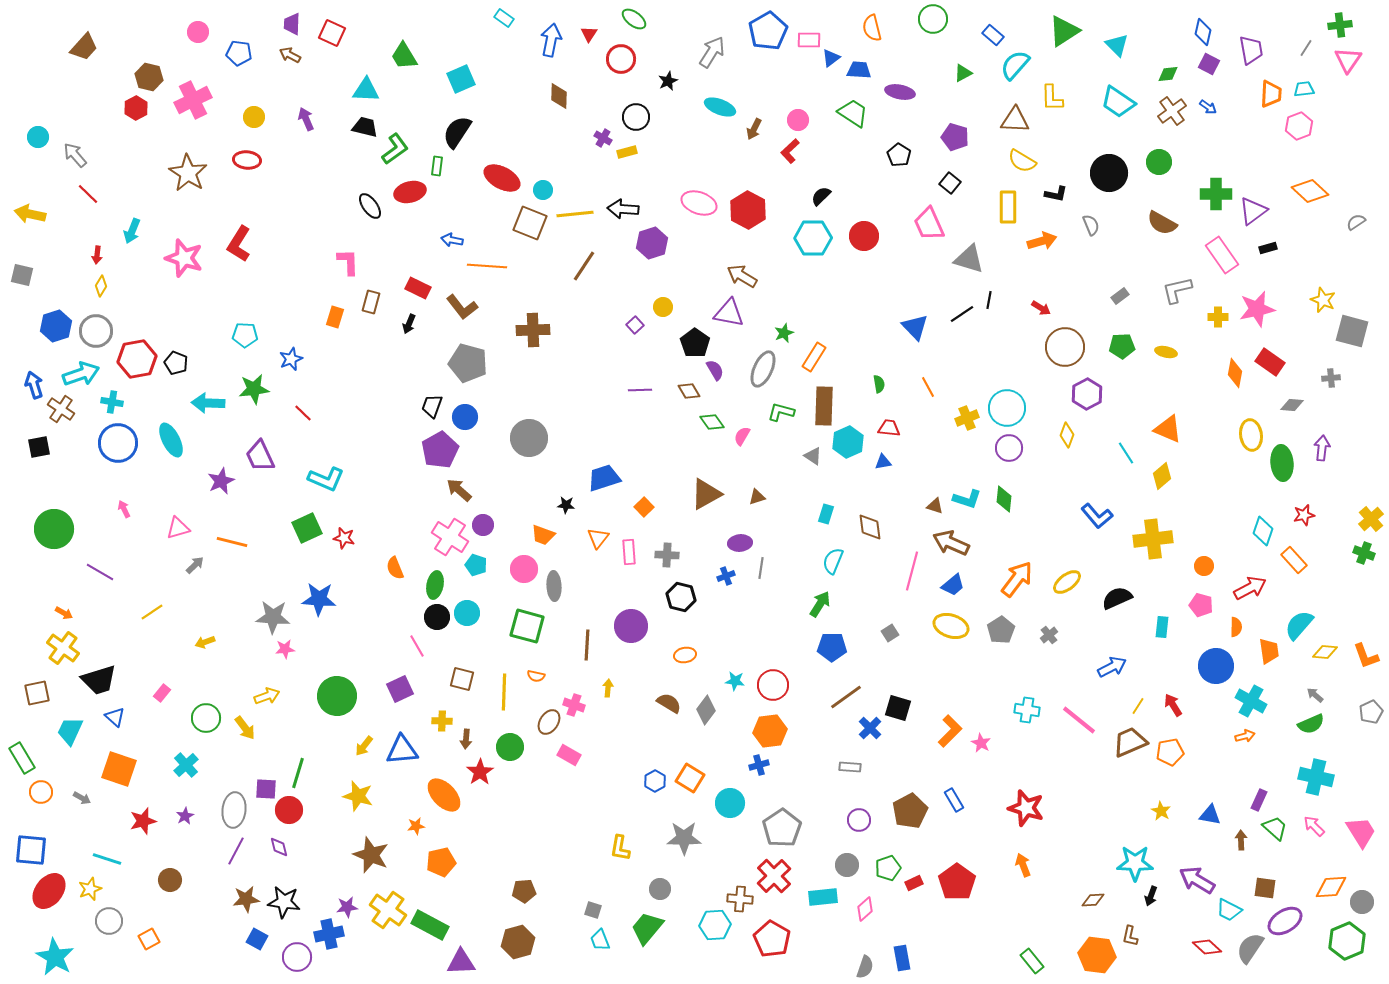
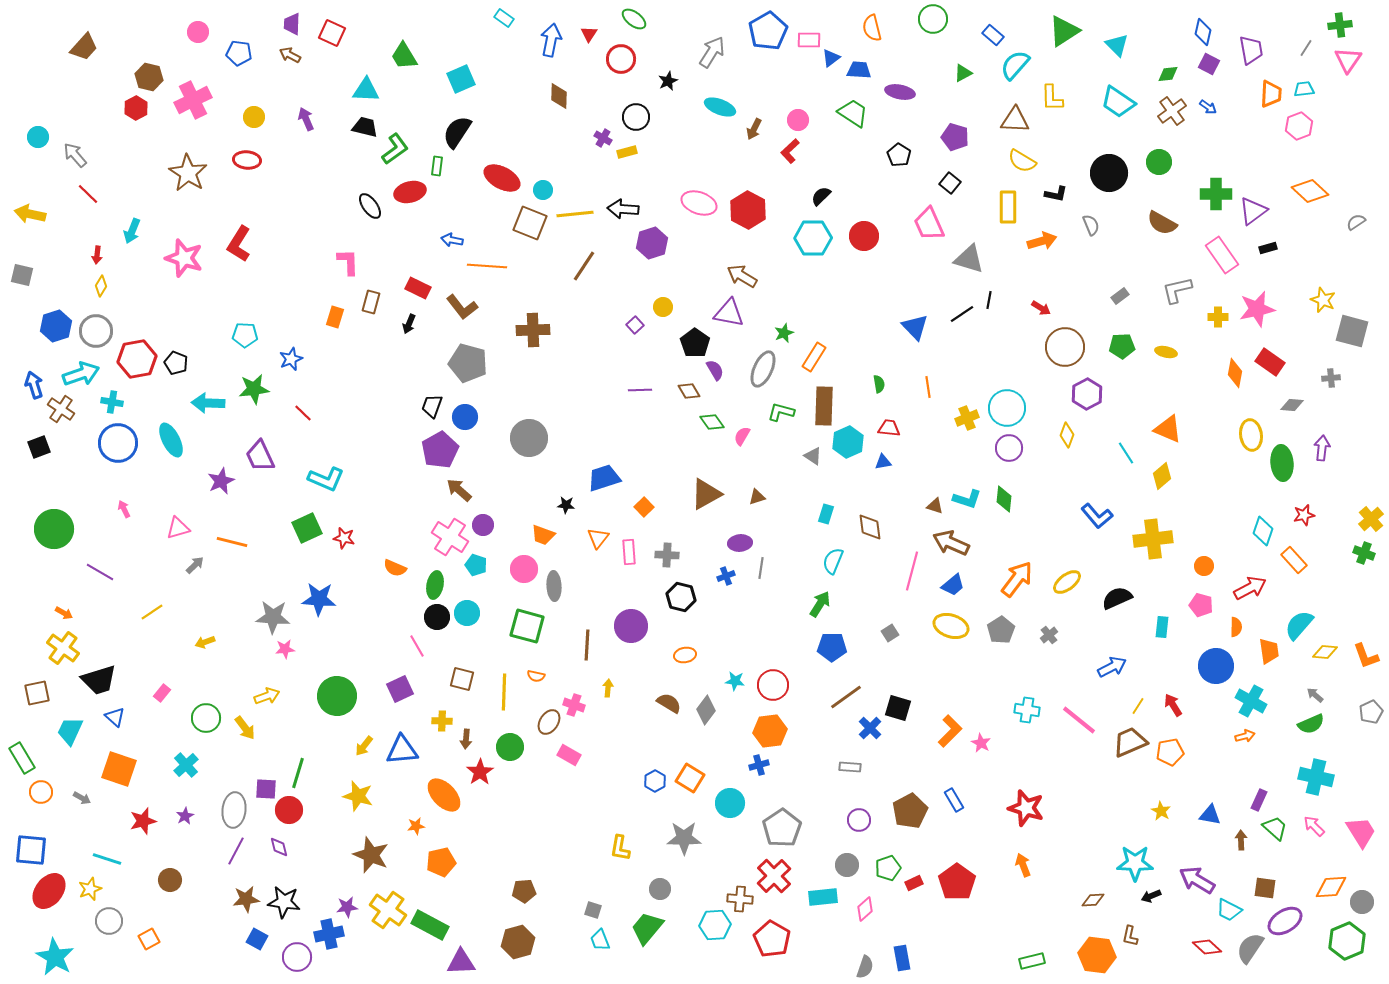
orange line at (928, 387): rotated 20 degrees clockwise
black square at (39, 447): rotated 10 degrees counterclockwise
orange semicircle at (395, 568): rotated 45 degrees counterclockwise
black arrow at (1151, 896): rotated 48 degrees clockwise
green rectangle at (1032, 961): rotated 65 degrees counterclockwise
